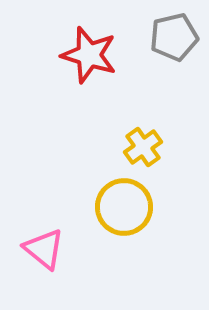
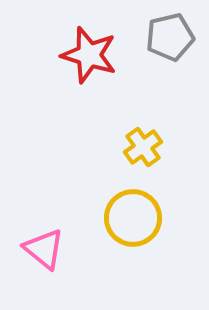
gray pentagon: moved 4 px left
yellow circle: moved 9 px right, 11 px down
